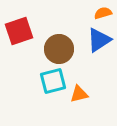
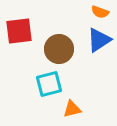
orange semicircle: moved 3 px left, 1 px up; rotated 144 degrees counterclockwise
red square: rotated 12 degrees clockwise
cyan square: moved 4 px left, 3 px down
orange triangle: moved 7 px left, 15 px down
